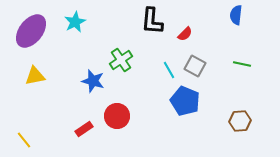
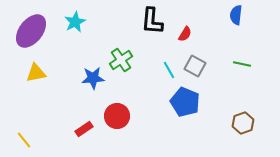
red semicircle: rotated 14 degrees counterclockwise
yellow triangle: moved 1 px right, 3 px up
blue star: moved 3 px up; rotated 20 degrees counterclockwise
blue pentagon: moved 1 px down
brown hexagon: moved 3 px right, 2 px down; rotated 15 degrees counterclockwise
